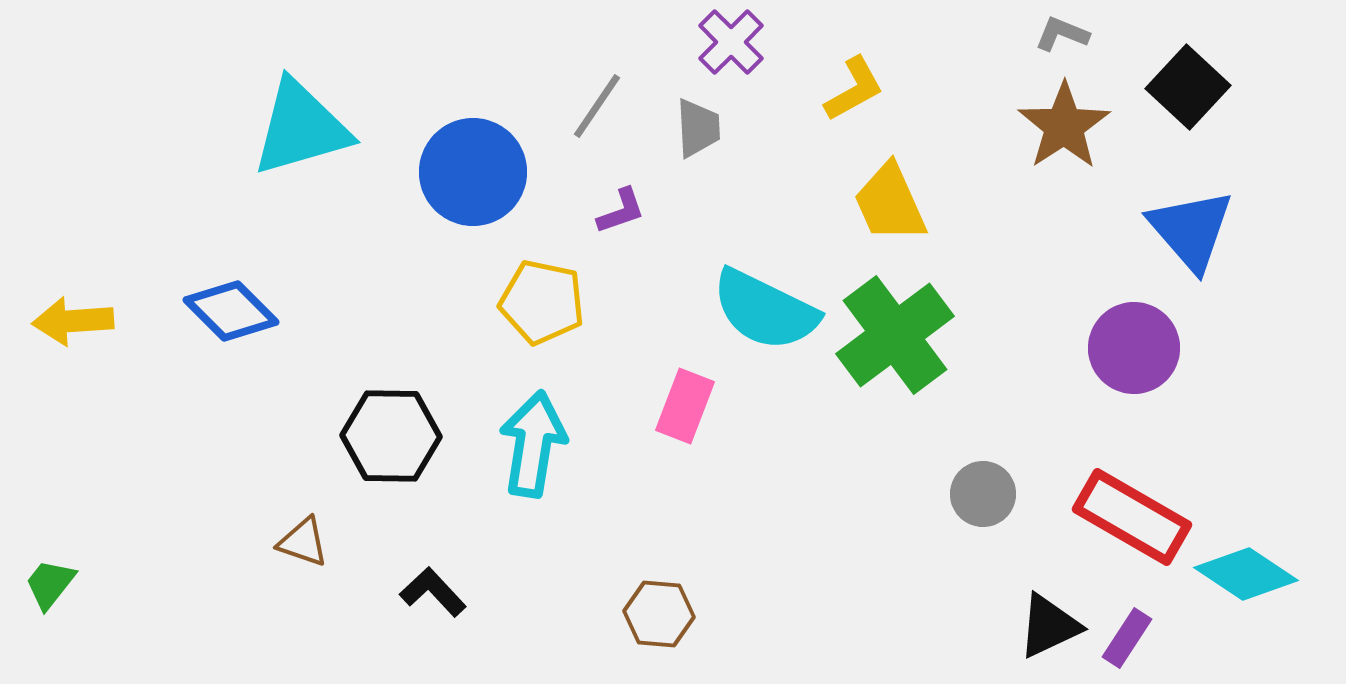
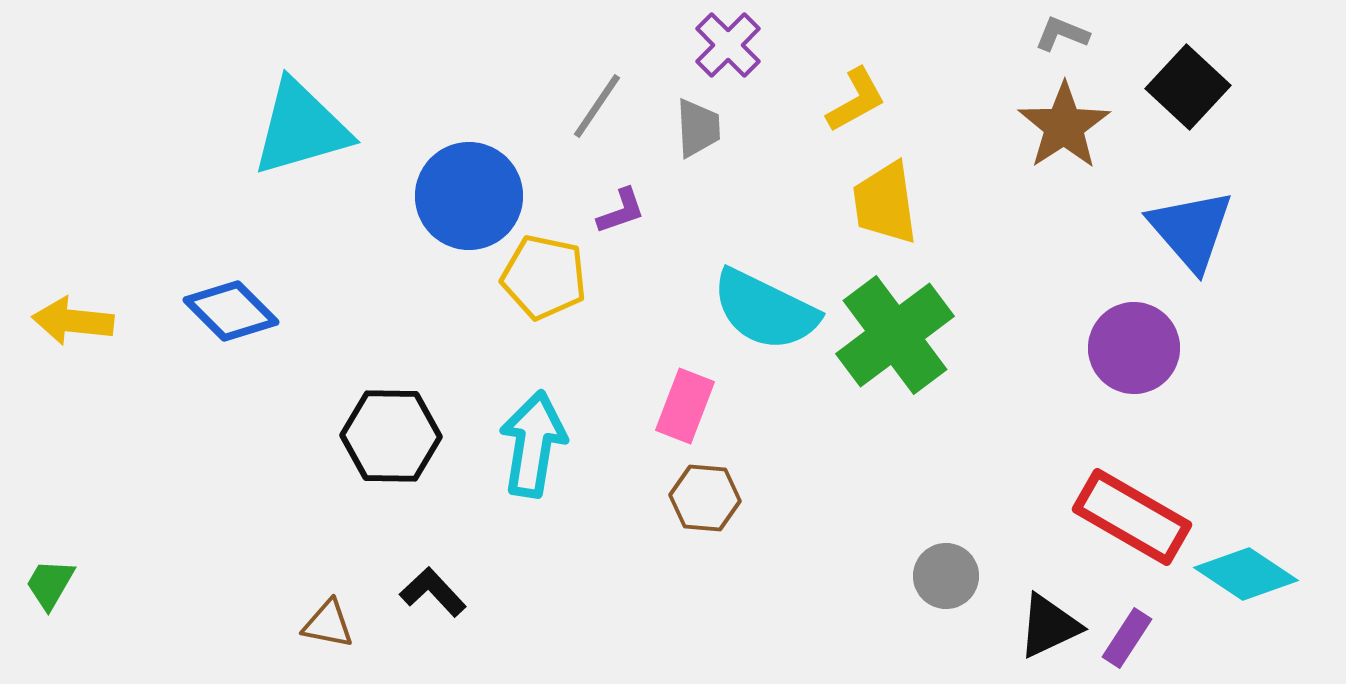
purple cross: moved 3 px left, 3 px down
yellow L-shape: moved 2 px right, 11 px down
blue circle: moved 4 px left, 24 px down
yellow trapezoid: moved 5 px left; rotated 16 degrees clockwise
yellow pentagon: moved 2 px right, 25 px up
yellow arrow: rotated 10 degrees clockwise
gray circle: moved 37 px left, 82 px down
brown triangle: moved 25 px right, 82 px down; rotated 8 degrees counterclockwise
green trapezoid: rotated 8 degrees counterclockwise
brown hexagon: moved 46 px right, 116 px up
